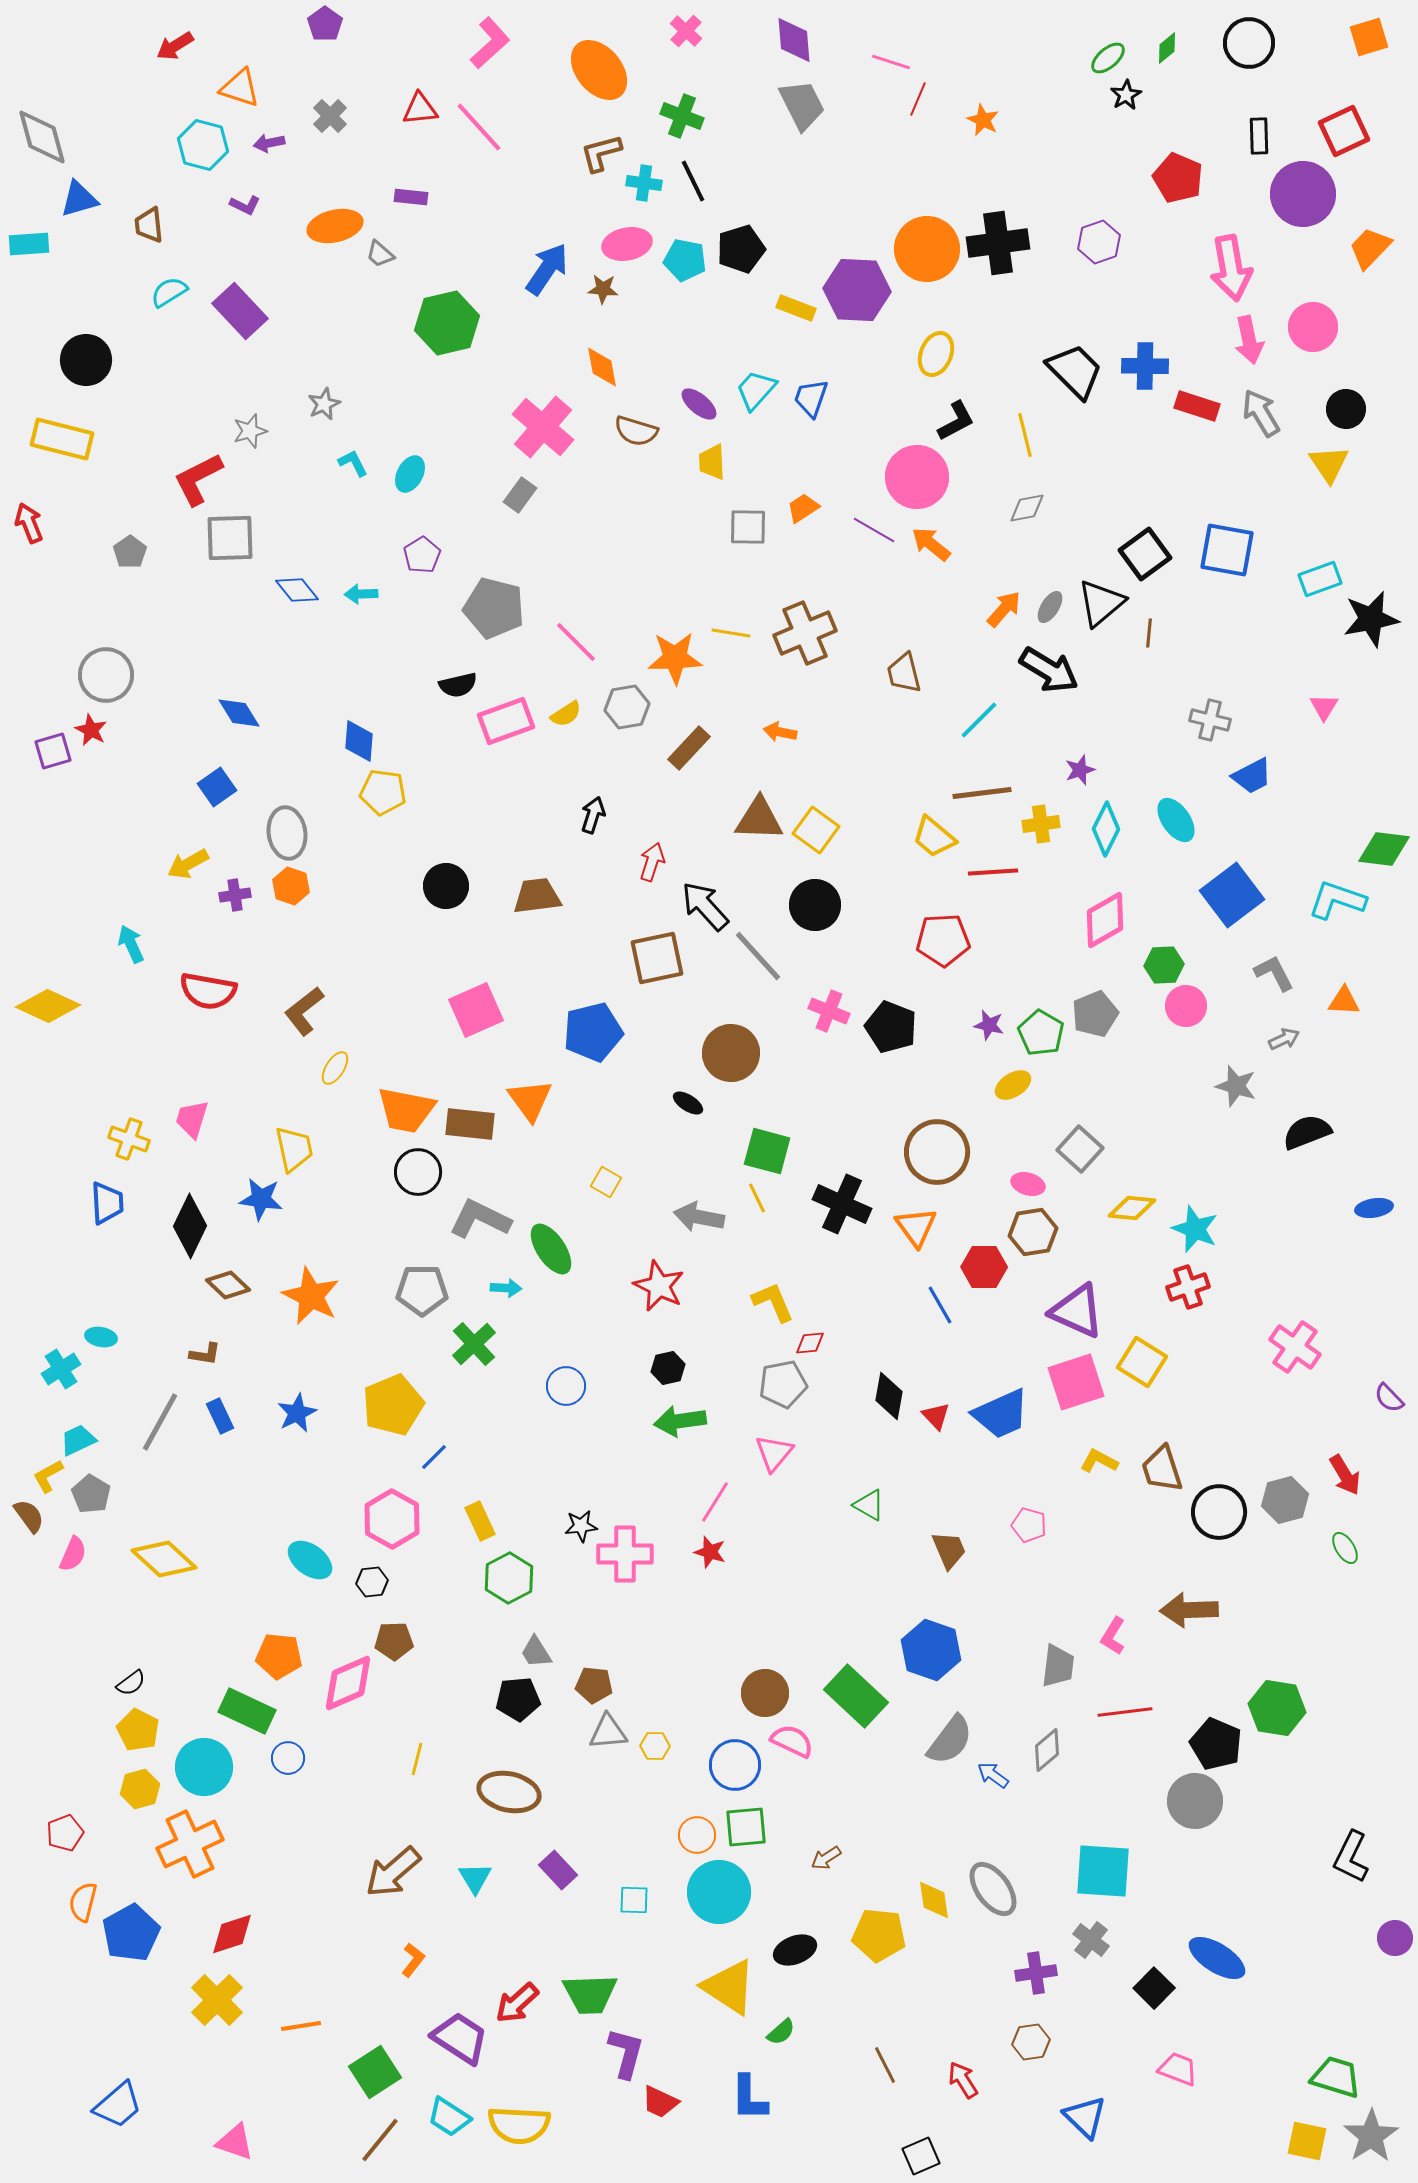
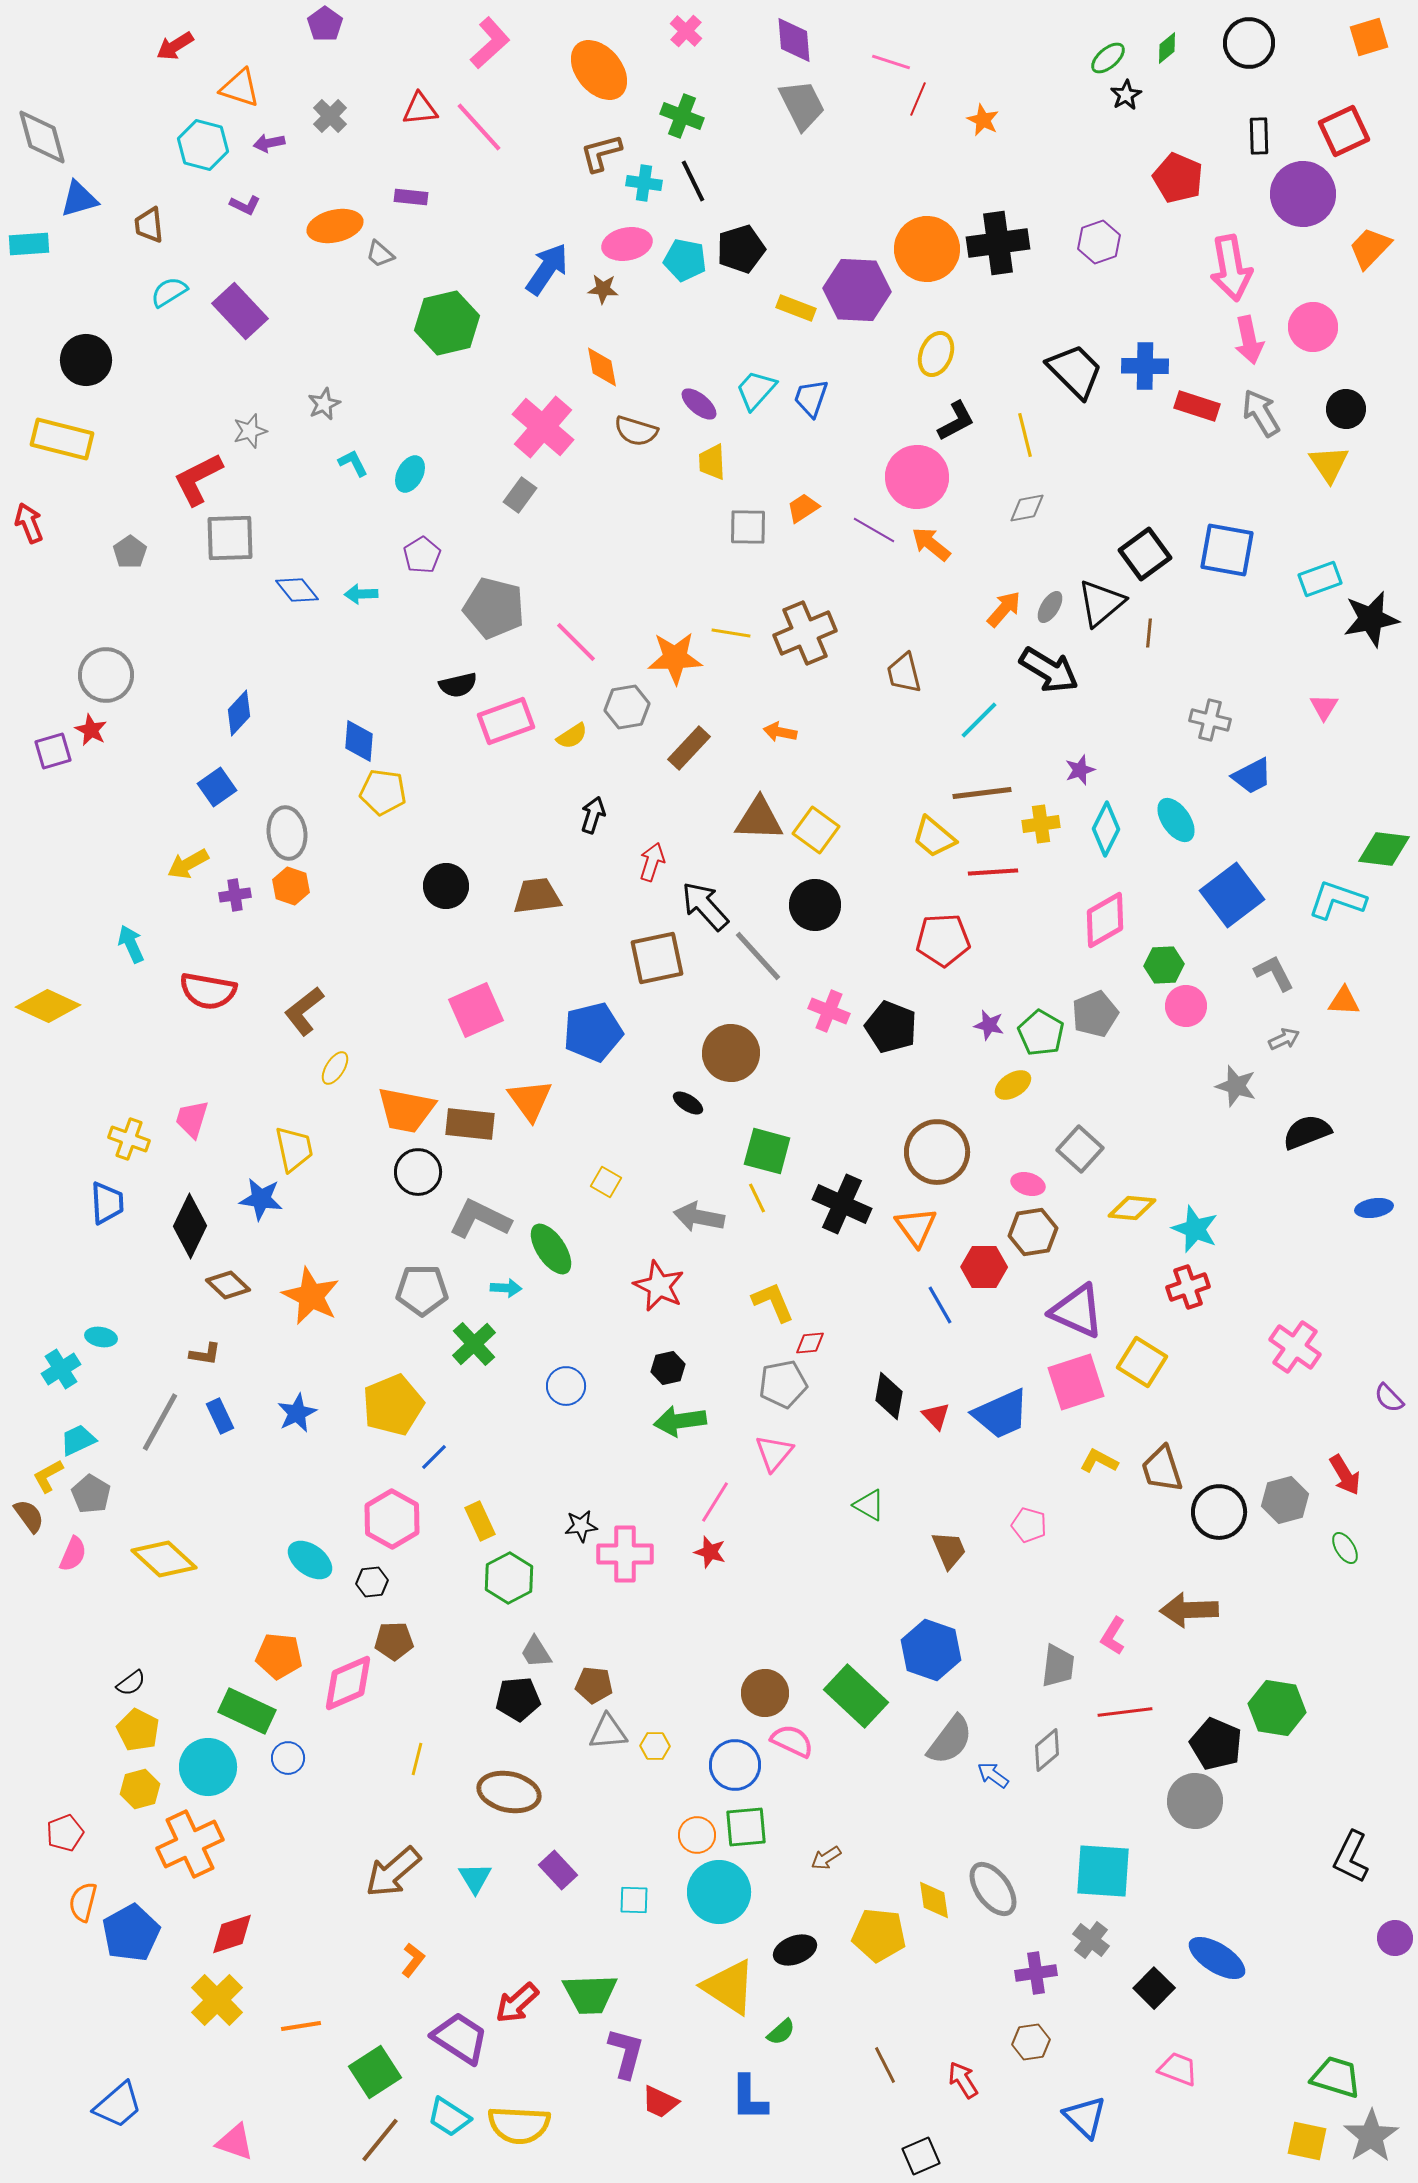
blue diamond at (239, 713): rotated 75 degrees clockwise
yellow semicircle at (566, 714): moved 6 px right, 22 px down
cyan circle at (204, 1767): moved 4 px right
